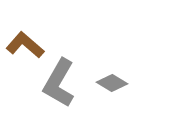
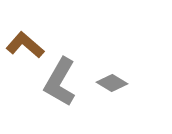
gray L-shape: moved 1 px right, 1 px up
